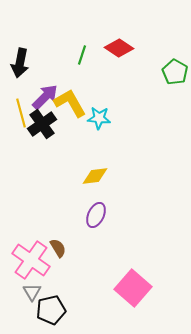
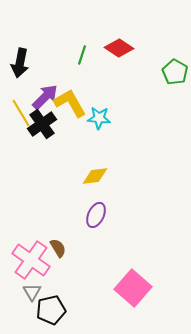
yellow line: rotated 16 degrees counterclockwise
